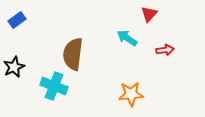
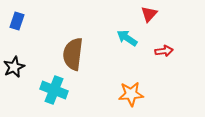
blue rectangle: moved 1 px down; rotated 36 degrees counterclockwise
red arrow: moved 1 px left, 1 px down
cyan cross: moved 4 px down
